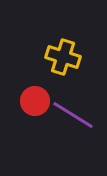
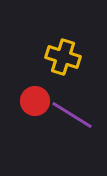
purple line: moved 1 px left
